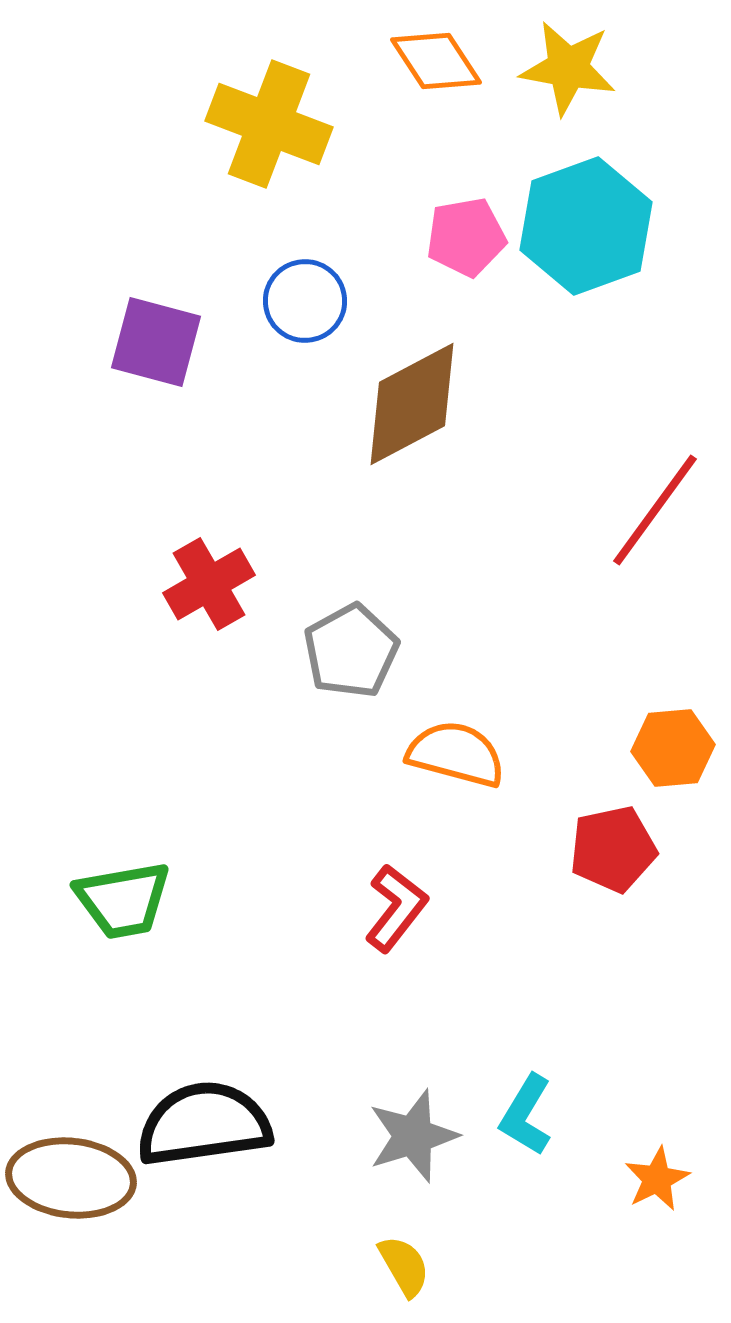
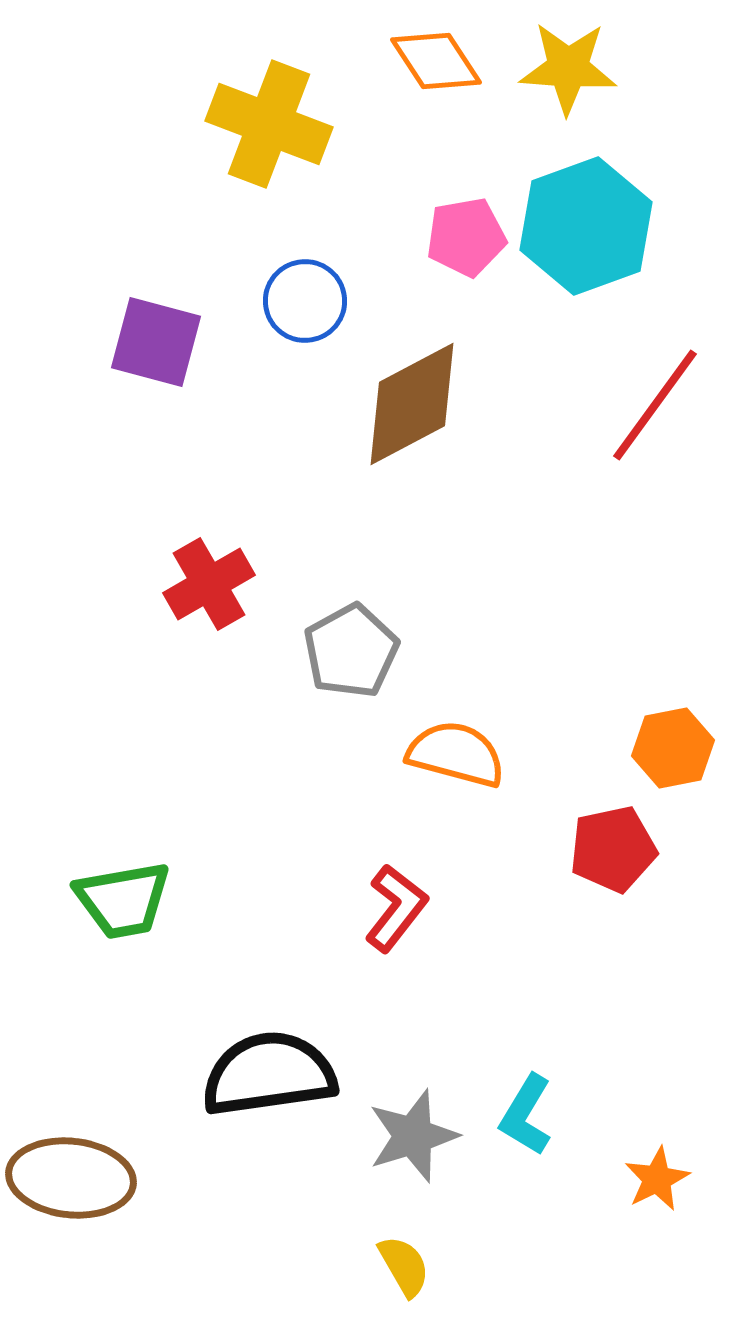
yellow star: rotated 6 degrees counterclockwise
red line: moved 105 px up
orange hexagon: rotated 6 degrees counterclockwise
black semicircle: moved 65 px right, 50 px up
